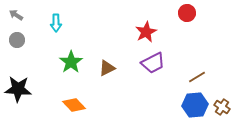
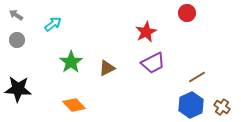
cyan arrow: moved 3 px left, 1 px down; rotated 126 degrees counterclockwise
blue hexagon: moved 4 px left; rotated 20 degrees counterclockwise
